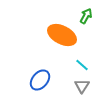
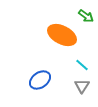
green arrow: rotated 98 degrees clockwise
blue ellipse: rotated 15 degrees clockwise
